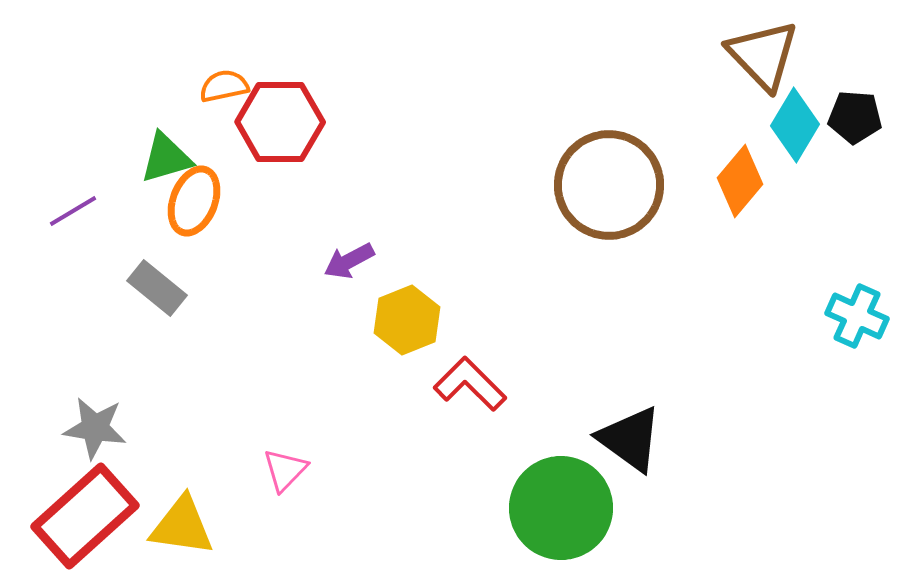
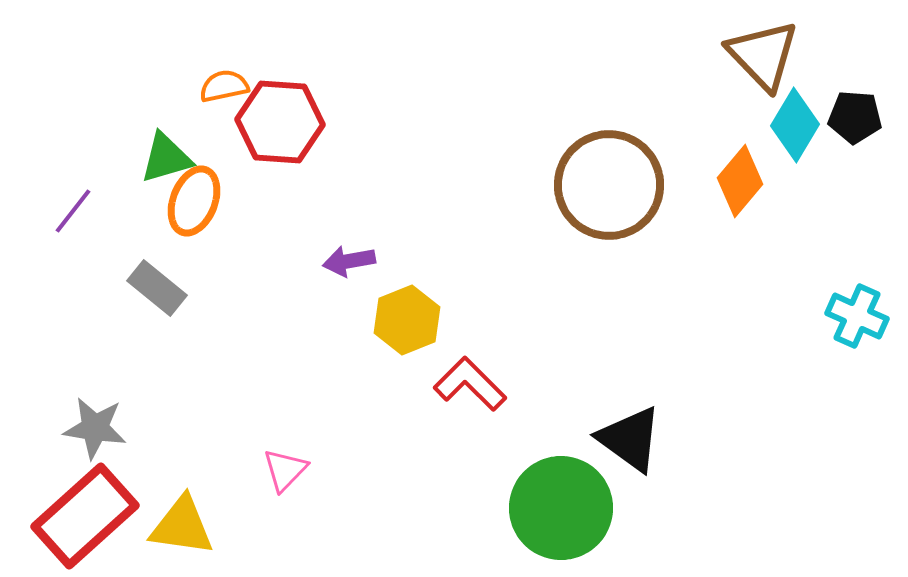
red hexagon: rotated 4 degrees clockwise
purple line: rotated 21 degrees counterclockwise
purple arrow: rotated 18 degrees clockwise
